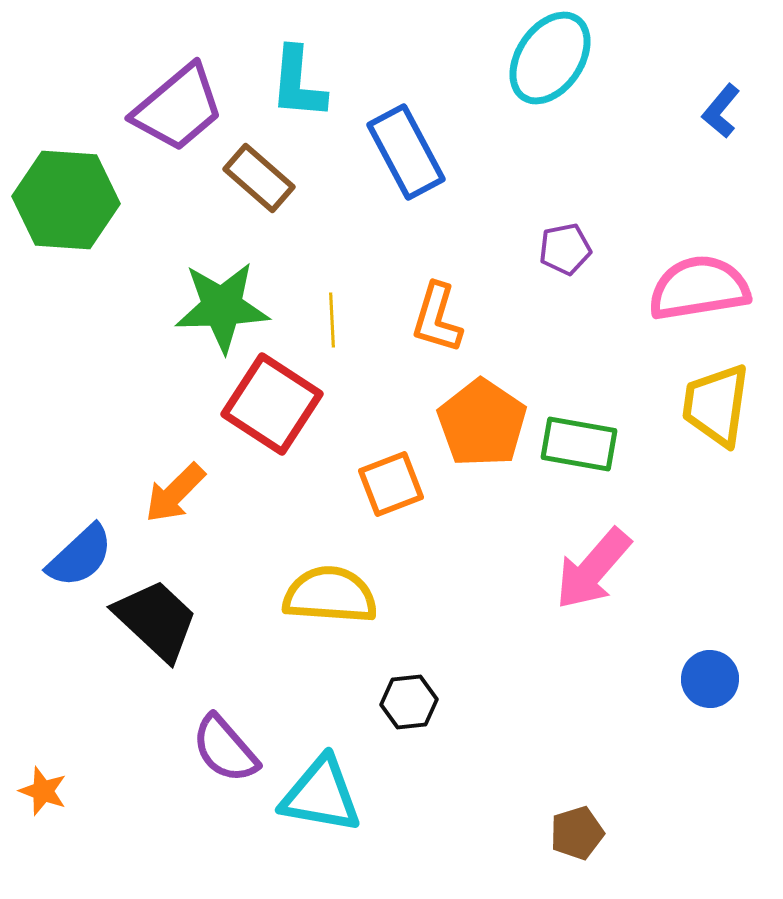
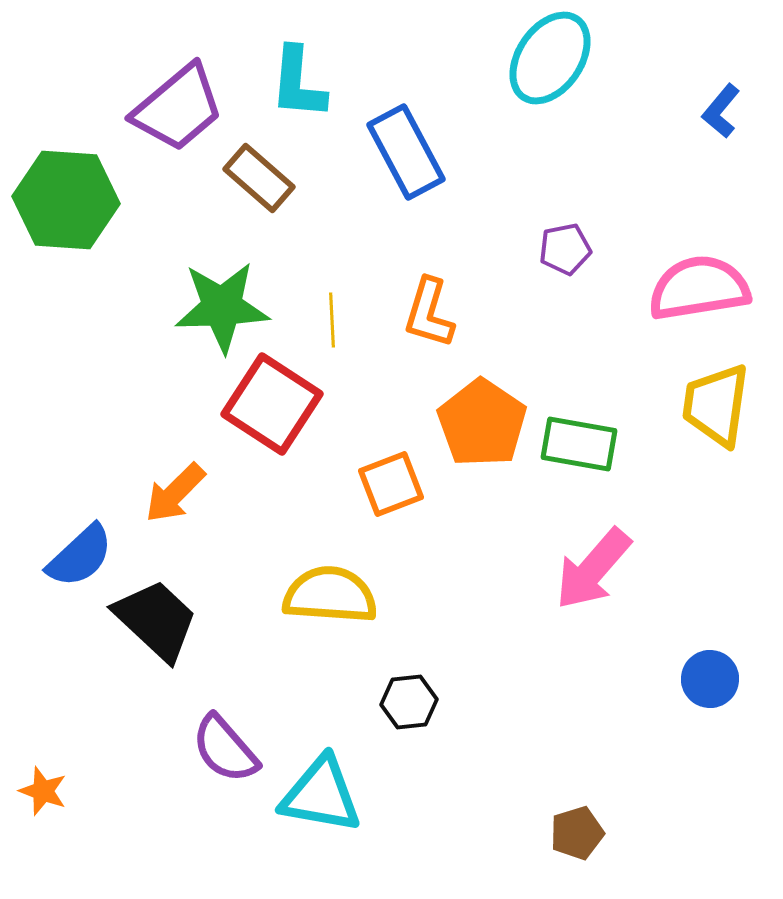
orange L-shape: moved 8 px left, 5 px up
